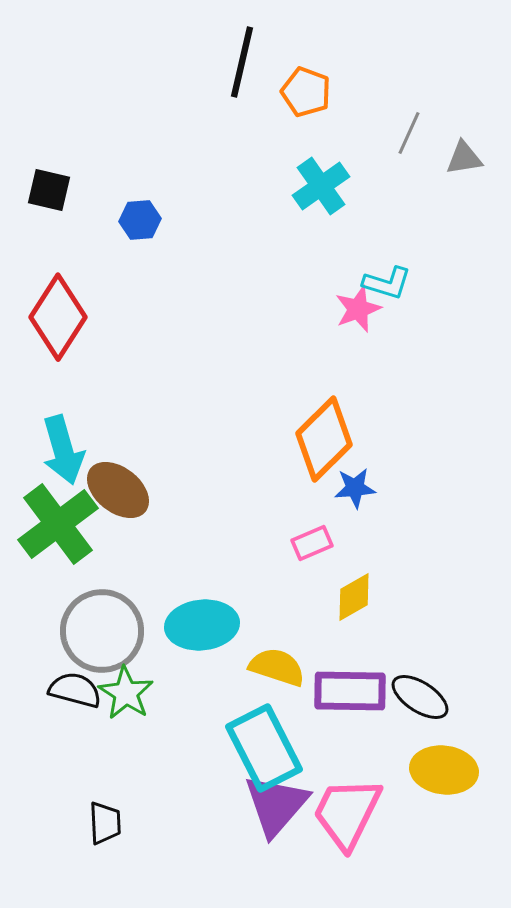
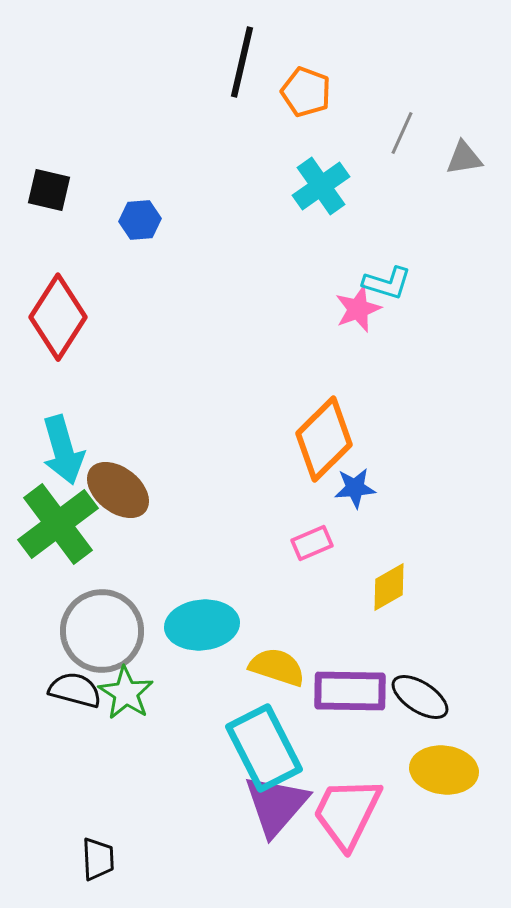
gray line: moved 7 px left
yellow diamond: moved 35 px right, 10 px up
black trapezoid: moved 7 px left, 36 px down
